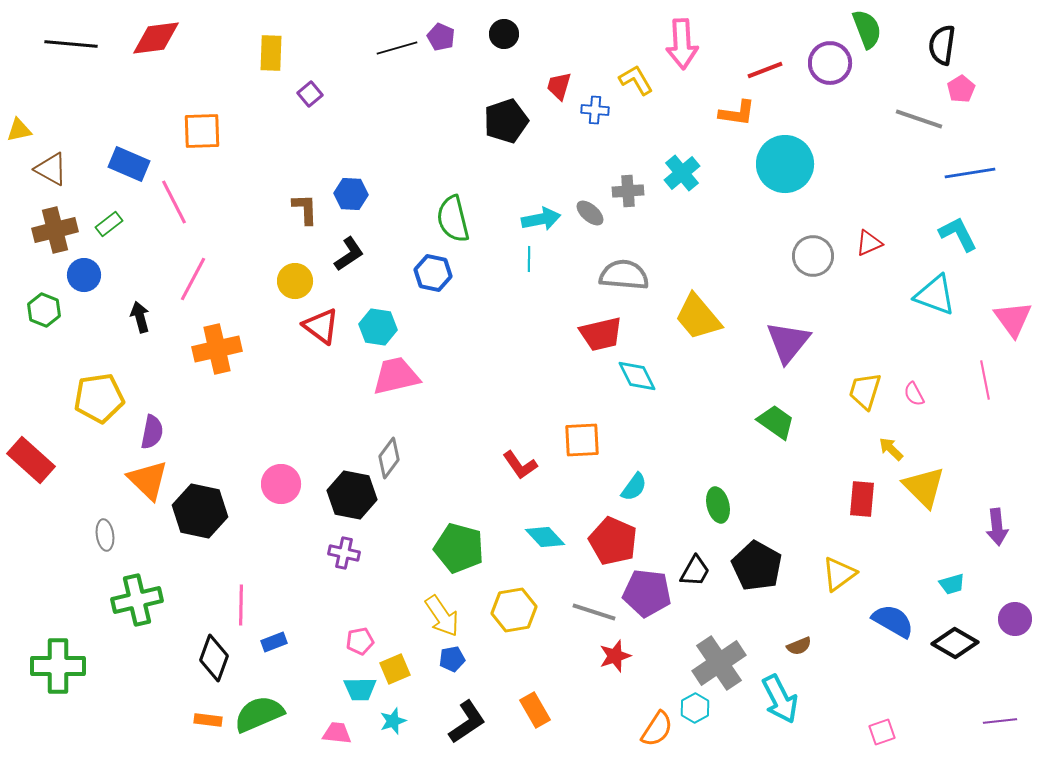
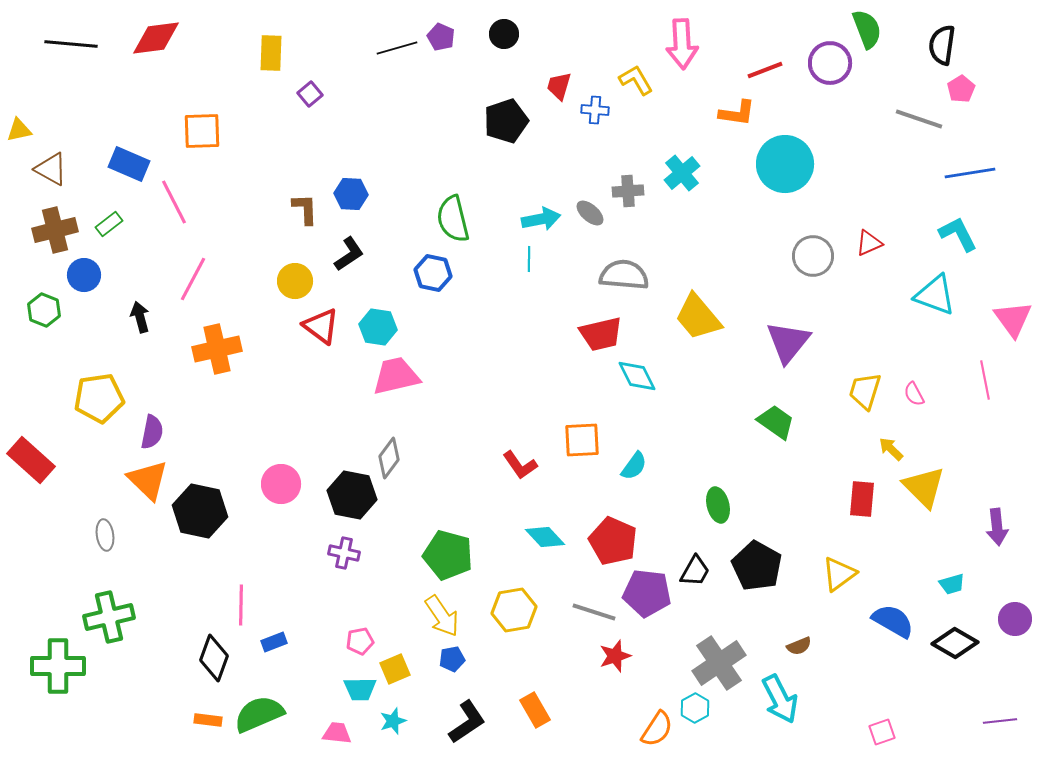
cyan semicircle at (634, 487): moved 21 px up
green pentagon at (459, 548): moved 11 px left, 7 px down
green cross at (137, 600): moved 28 px left, 17 px down
